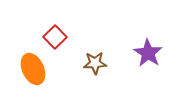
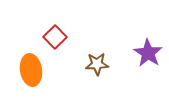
brown star: moved 2 px right, 1 px down
orange ellipse: moved 2 px left, 1 px down; rotated 16 degrees clockwise
